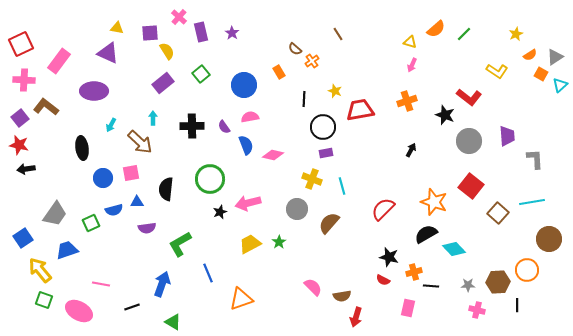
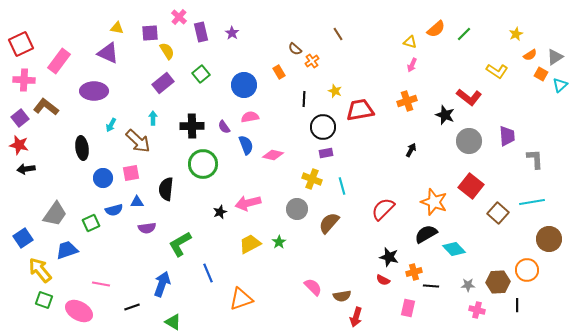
brown arrow at (140, 142): moved 2 px left, 1 px up
green circle at (210, 179): moved 7 px left, 15 px up
